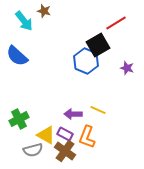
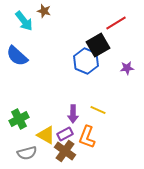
purple star: rotated 24 degrees counterclockwise
purple arrow: rotated 90 degrees counterclockwise
purple rectangle: rotated 56 degrees counterclockwise
gray semicircle: moved 6 px left, 3 px down
